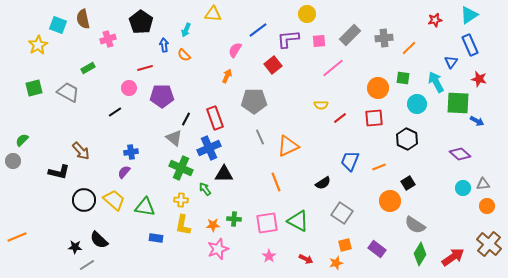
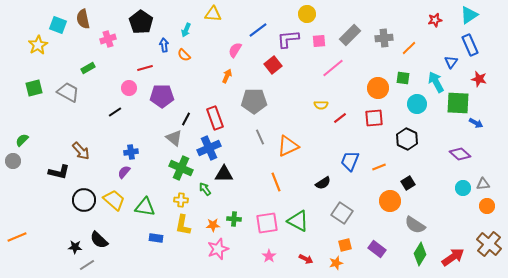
blue arrow at (477, 121): moved 1 px left, 2 px down
